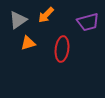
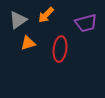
purple trapezoid: moved 2 px left, 1 px down
red ellipse: moved 2 px left
